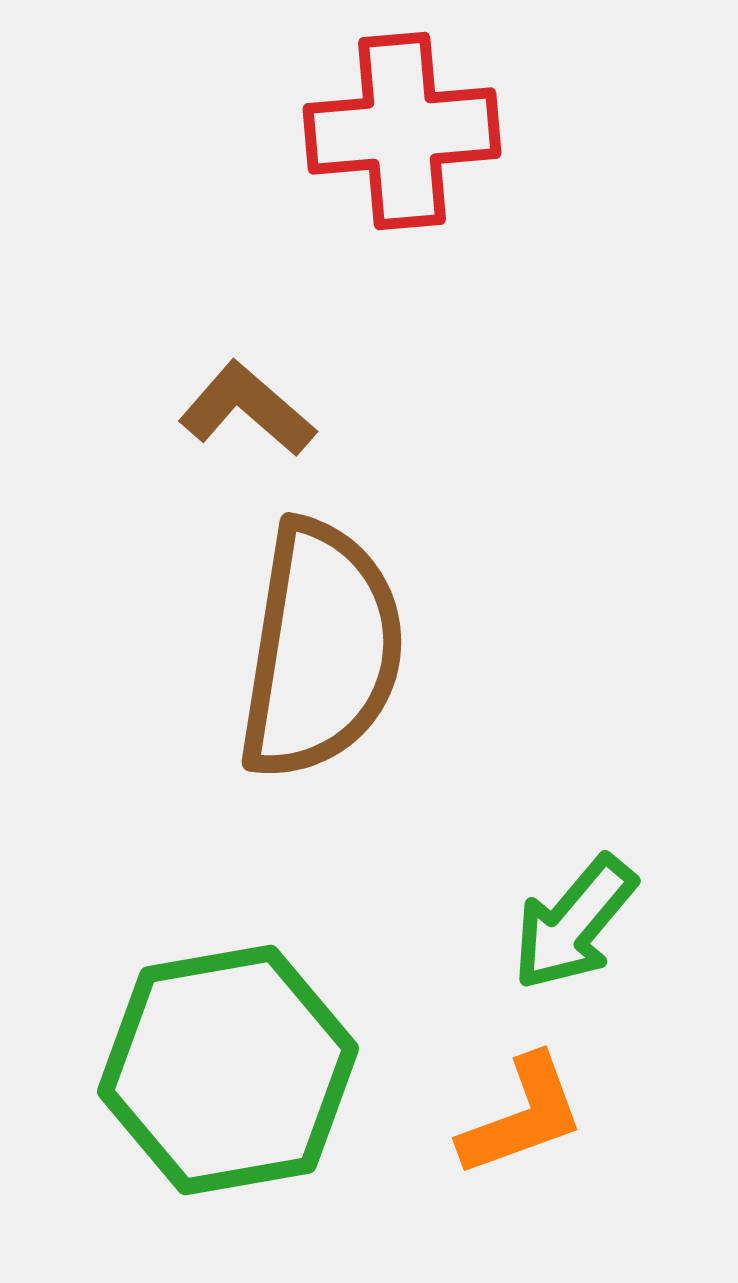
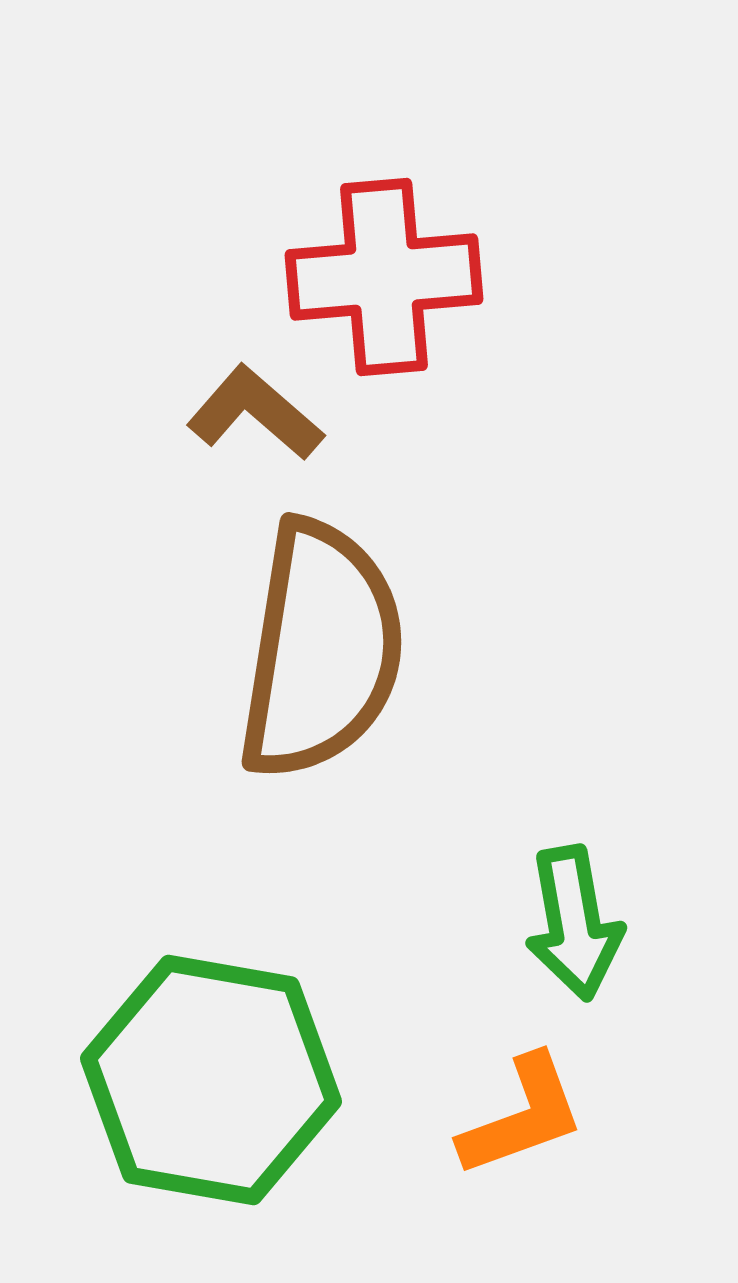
red cross: moved 18 px left, 146 px down
brown L-shape: moved 8 px right, 4 px down
green arrow: rotated 50 degrees counterclockwise
green hexagon: moved 17 px left, 10 px down; rotated 20 degrees clockwise
